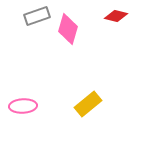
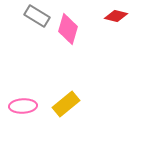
gray rectangle: rotated 50 degrees clockwise
yellow rectangle: moved 22 px left
